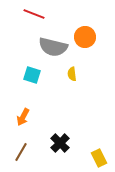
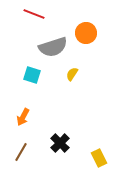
orange circle: moved 1 px right, 4 px up
gray semicircle: rotated 32 degrees counterclockwise
yellow semicircle: rotated 40 degrees clockwise
